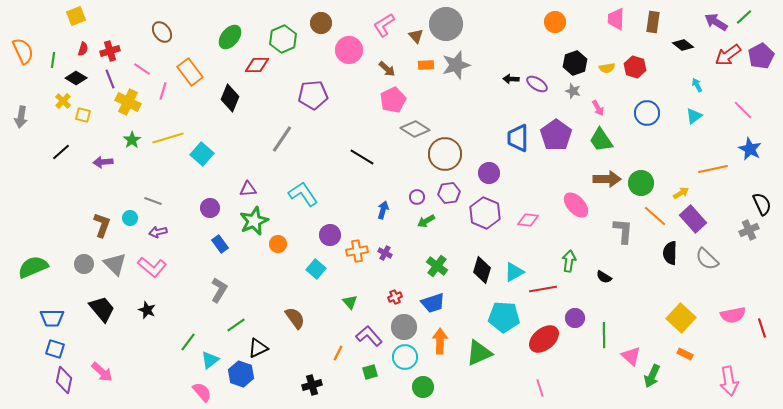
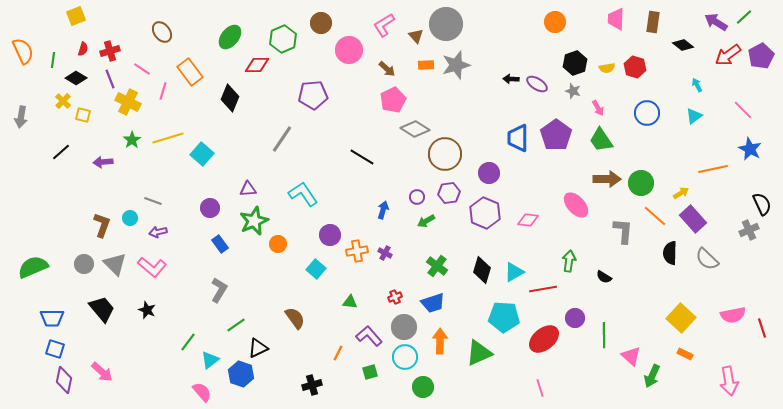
green triangle at (350, 302): rotated 42 degrees counterclockwise
